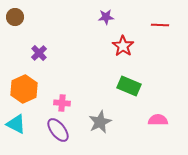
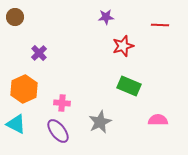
red star: rotated 20 degrees clockwise
purple ellipse: moved 1 px down
